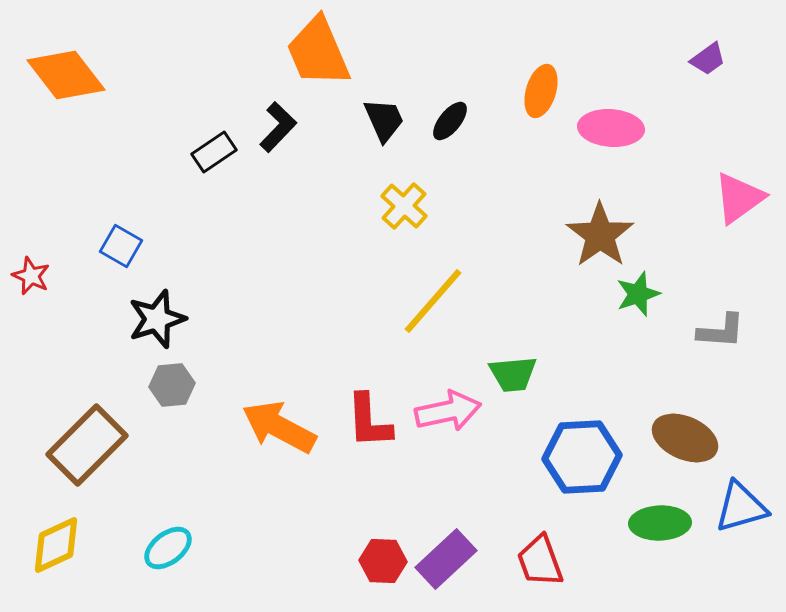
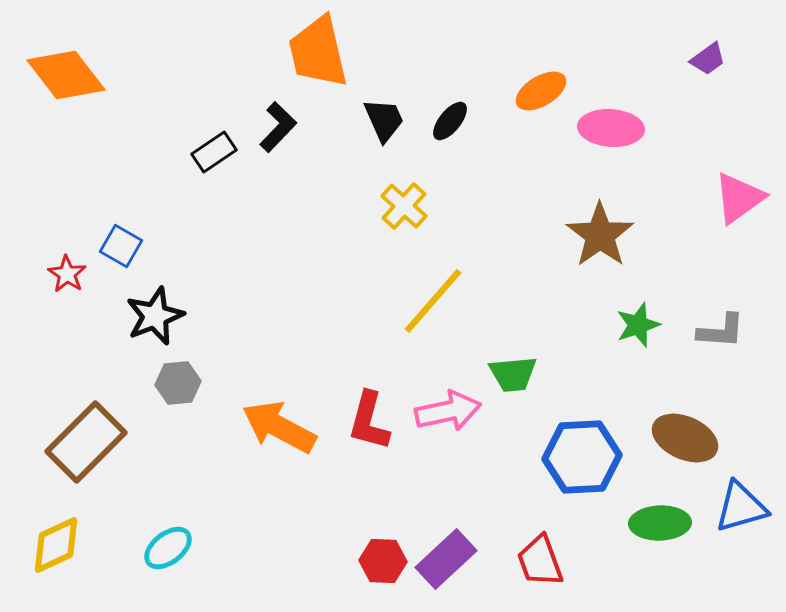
orange trapezoid: rotated 10 degrees clockwise
orange ellipse: rotated 42 degrees clockwise
red star: moved 36 px right, 2 px up; rotated 9 degrees clockwise
green star: moved 31 px down
black star: moved 2 px left, 3 px up; rotated 4 degrees counterclockwise
gray hexagon: moved 6 px right, 2 px up
red L-shape: rotated 18 degrees clockwise
brown rectangle: moved 1 px left, 3 px up
